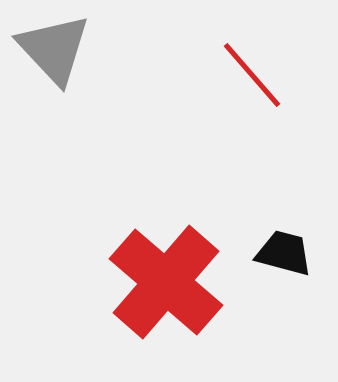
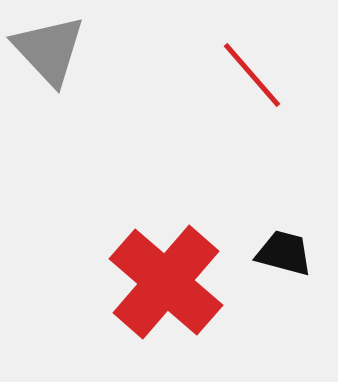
gray triangle: moved 5 px left, 1 px down
